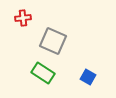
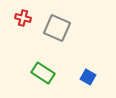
red cross: rotated 21 degrees clockwise
gray square: moved 4 px right, 13 px up
